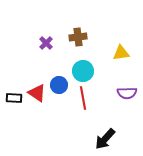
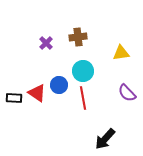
purple semicircle: rotated 48 degrees clockwise
